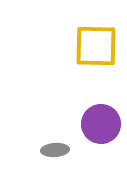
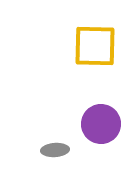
yellow square: moved 1 px left
